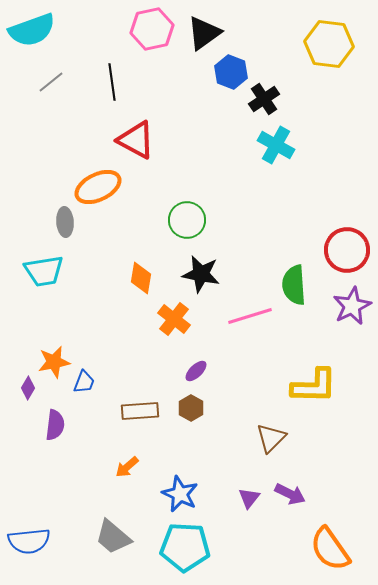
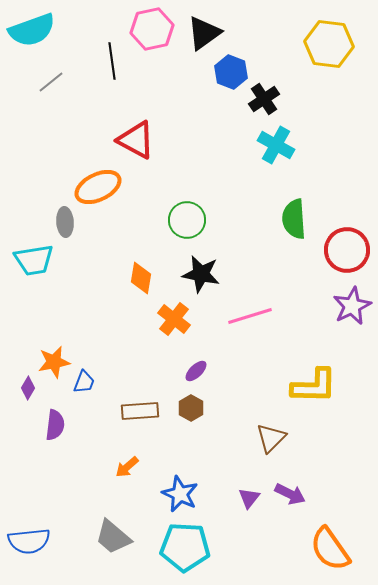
black line: moved 21 px up
cyan trapezoid: moved 10 px left, 11 px up
green semicircle: moved 66 px up
